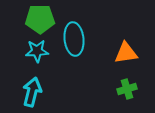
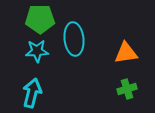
cyan arrow: moved 1 px down
